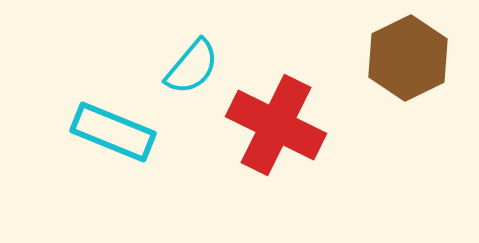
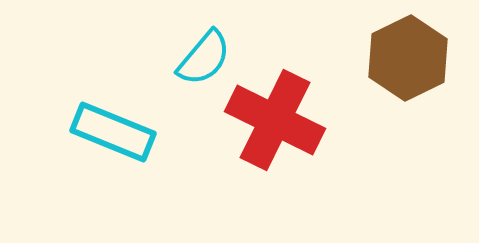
cyan semicircle: moved 12 px right, 9 px up
red cross: moved 1 px left, 5 px up
